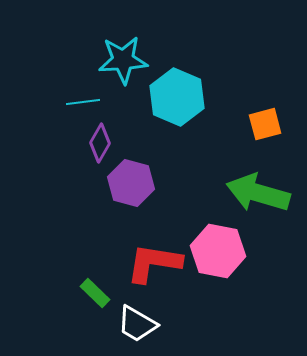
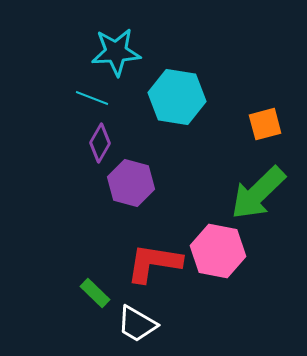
cyan star: moved 7 px left, 8 px up
cyan hexagon: rotated 14 degrees counterclockwise
cyan line: moved 9 px right, 4 px up; rotated 28 degrees clockwise
green arrow: rotated 60 degrees counterclockwise
